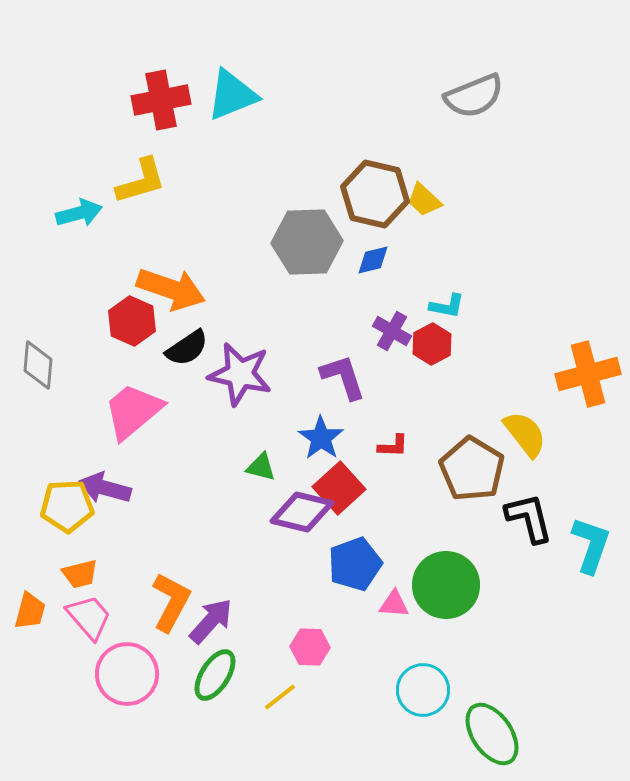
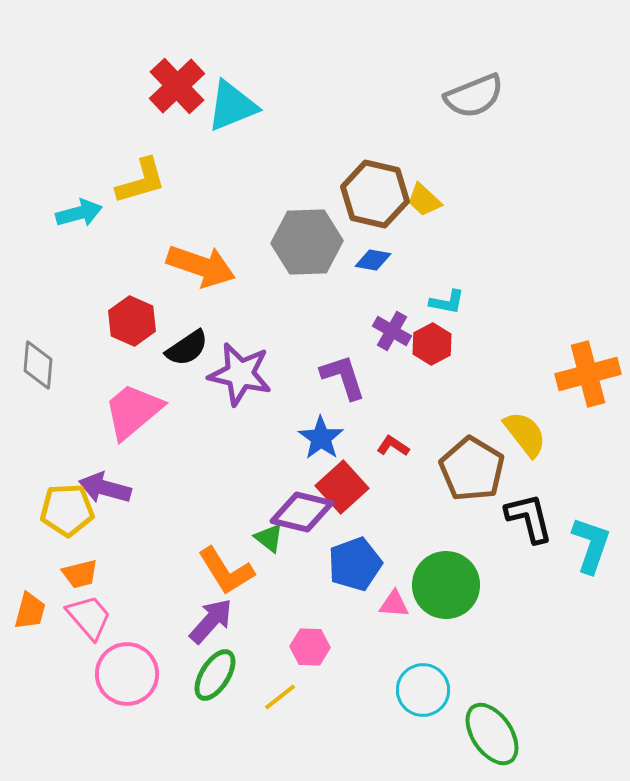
cyan triangle at (232, 95): moved 11 px down
red cross at (161, 100): moved 16 px right, 14 px up; rotated 32 degrees counterclockwise
blue diamond at (373, 260): rotated 24 degrees clockwise
orange arrow at (171, 289): moved 30 px right, 23 px up
cyan L-shape at (447, 306): moved 4 px up
red L-shape at (393, 446): rotated 148 degrees counterclockwise
green triangle at (261, 467): moved 8 px right, 71 px down; rotated 24 degrees clockwise
red square at (339, 488): moved 3 px right, 1 px up
yellow pentagon at (67, 506): moved 4 px down
orange L-shape at (171, 602): moved 55 px right, 31 px up; rotated 120 degrees clockwise
